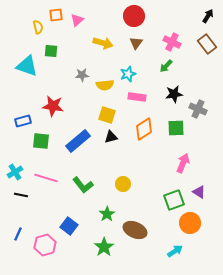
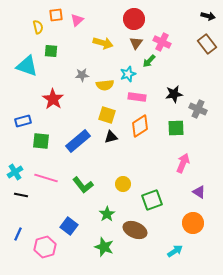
red circle at (134, 16): moved 3 px down
black arrow at (208, 16): rotated 72 degrees clockwise
pink cross at (172, 42): moved 10 px left
green arrow at (166, 66): moved 17 px left, 5 px up
red star at (53, 106): moved 7 px up; rotated 25 degrees clockwise
orange diamond at (144, 129): moved 4 px left, 3 px up
green square at (174, 200): moved 22 px left
orange circle at (190, 223): moved 3 px right
pink hexagon at (45, 245): moved 2 px down
green star at (104, 247): rotated 18 degrees counterclockwise
